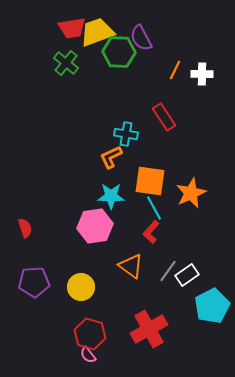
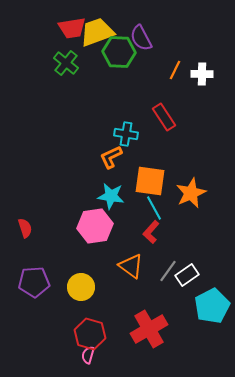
cyan star: rotated 8 degrees clockwise
pink semicircle: rotated 54 degrees clockwise
